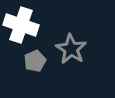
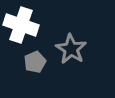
gray pentagon: moved 1 px down
